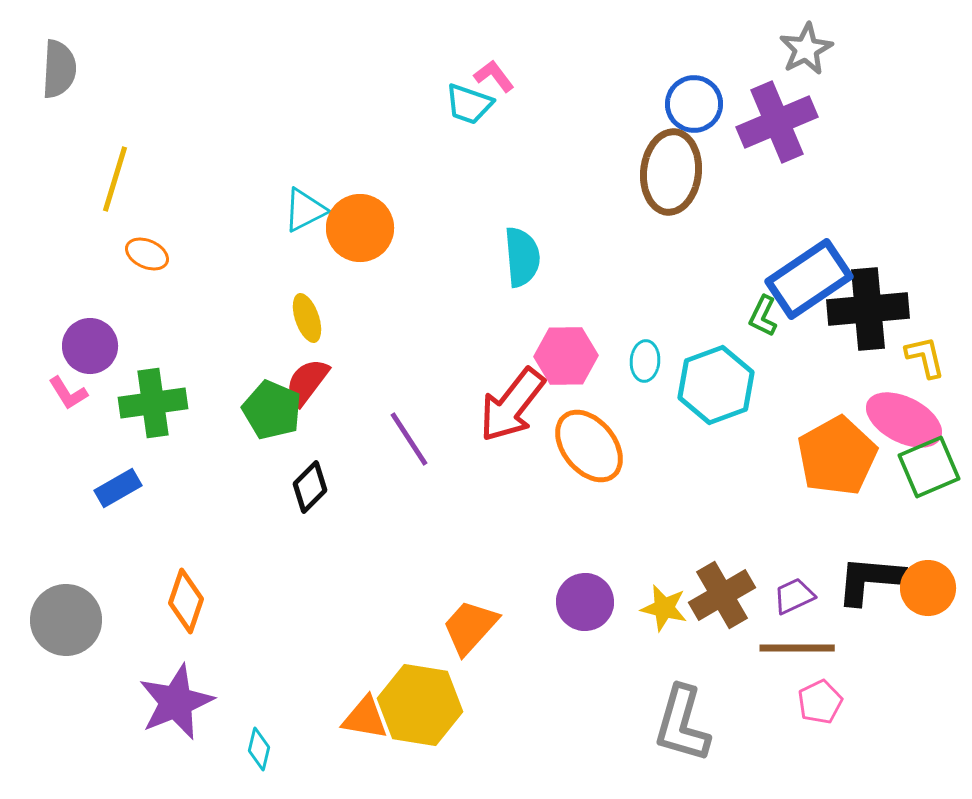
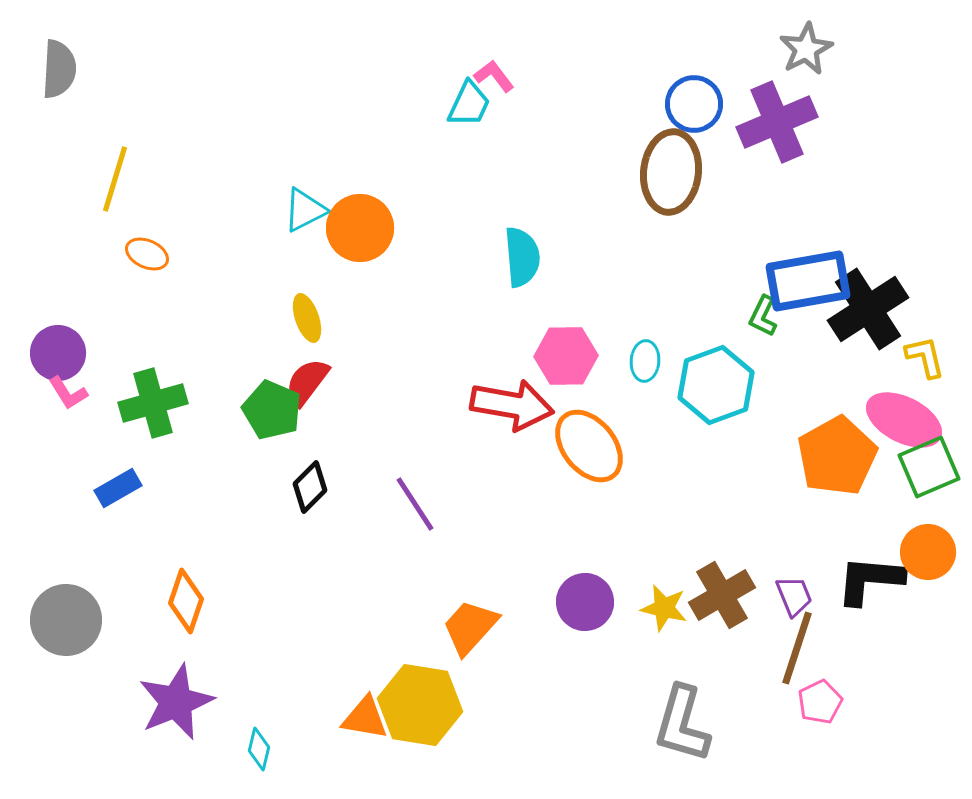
cyan trapezoid at (469, 104): rotated 84 degrees counterclockwise
blue rectangle at (809, 279): moved 1 px left, 2 px down; rotated 24 degrees clockwise
black cross at (868, 309): rotated 28 degrees counterclockwise
purple circle at (90, 346): moved 32 px left, 7 px down
green cross at (153, 403): rotated 8 degrees counterclockwise
red arrow at (512, 405): rotated 118 degrees counterclockwise
purple line at (409, 439): moved 6 px right, 65 px down
orange circle at (928, 588): moved 36 px up
purple trapezoid at (794, 596): rotated 93 degrees clockwise
brown line at (797, 648): rotated 72 degrees counterclockwise
